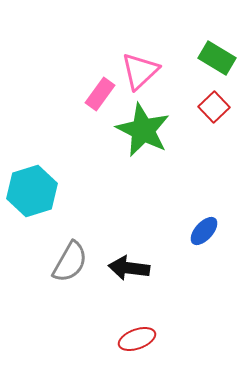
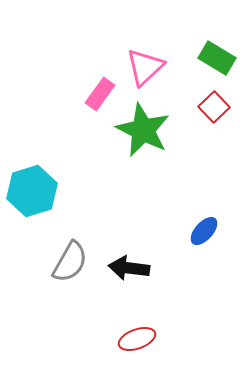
pink triangle: moved 5 px right, 4 px up
